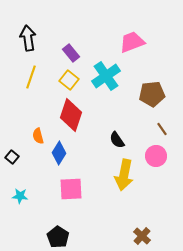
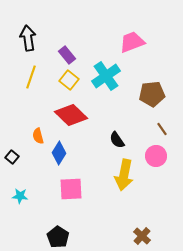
purple rectangle: moved 4 px left, 2 px down
red diamond: rotated 64 degrees counterclockwise
